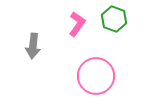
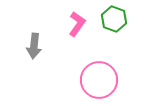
gray arrow: moved 1 px right
pink circle: moved 3 px right, 4 px down
